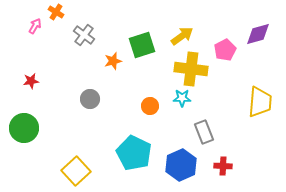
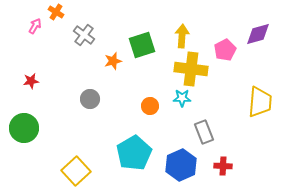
yellow arrow: rotated 50 degrees counterclockwise
cyan pentagon: rotated 16 degrees clockwise
